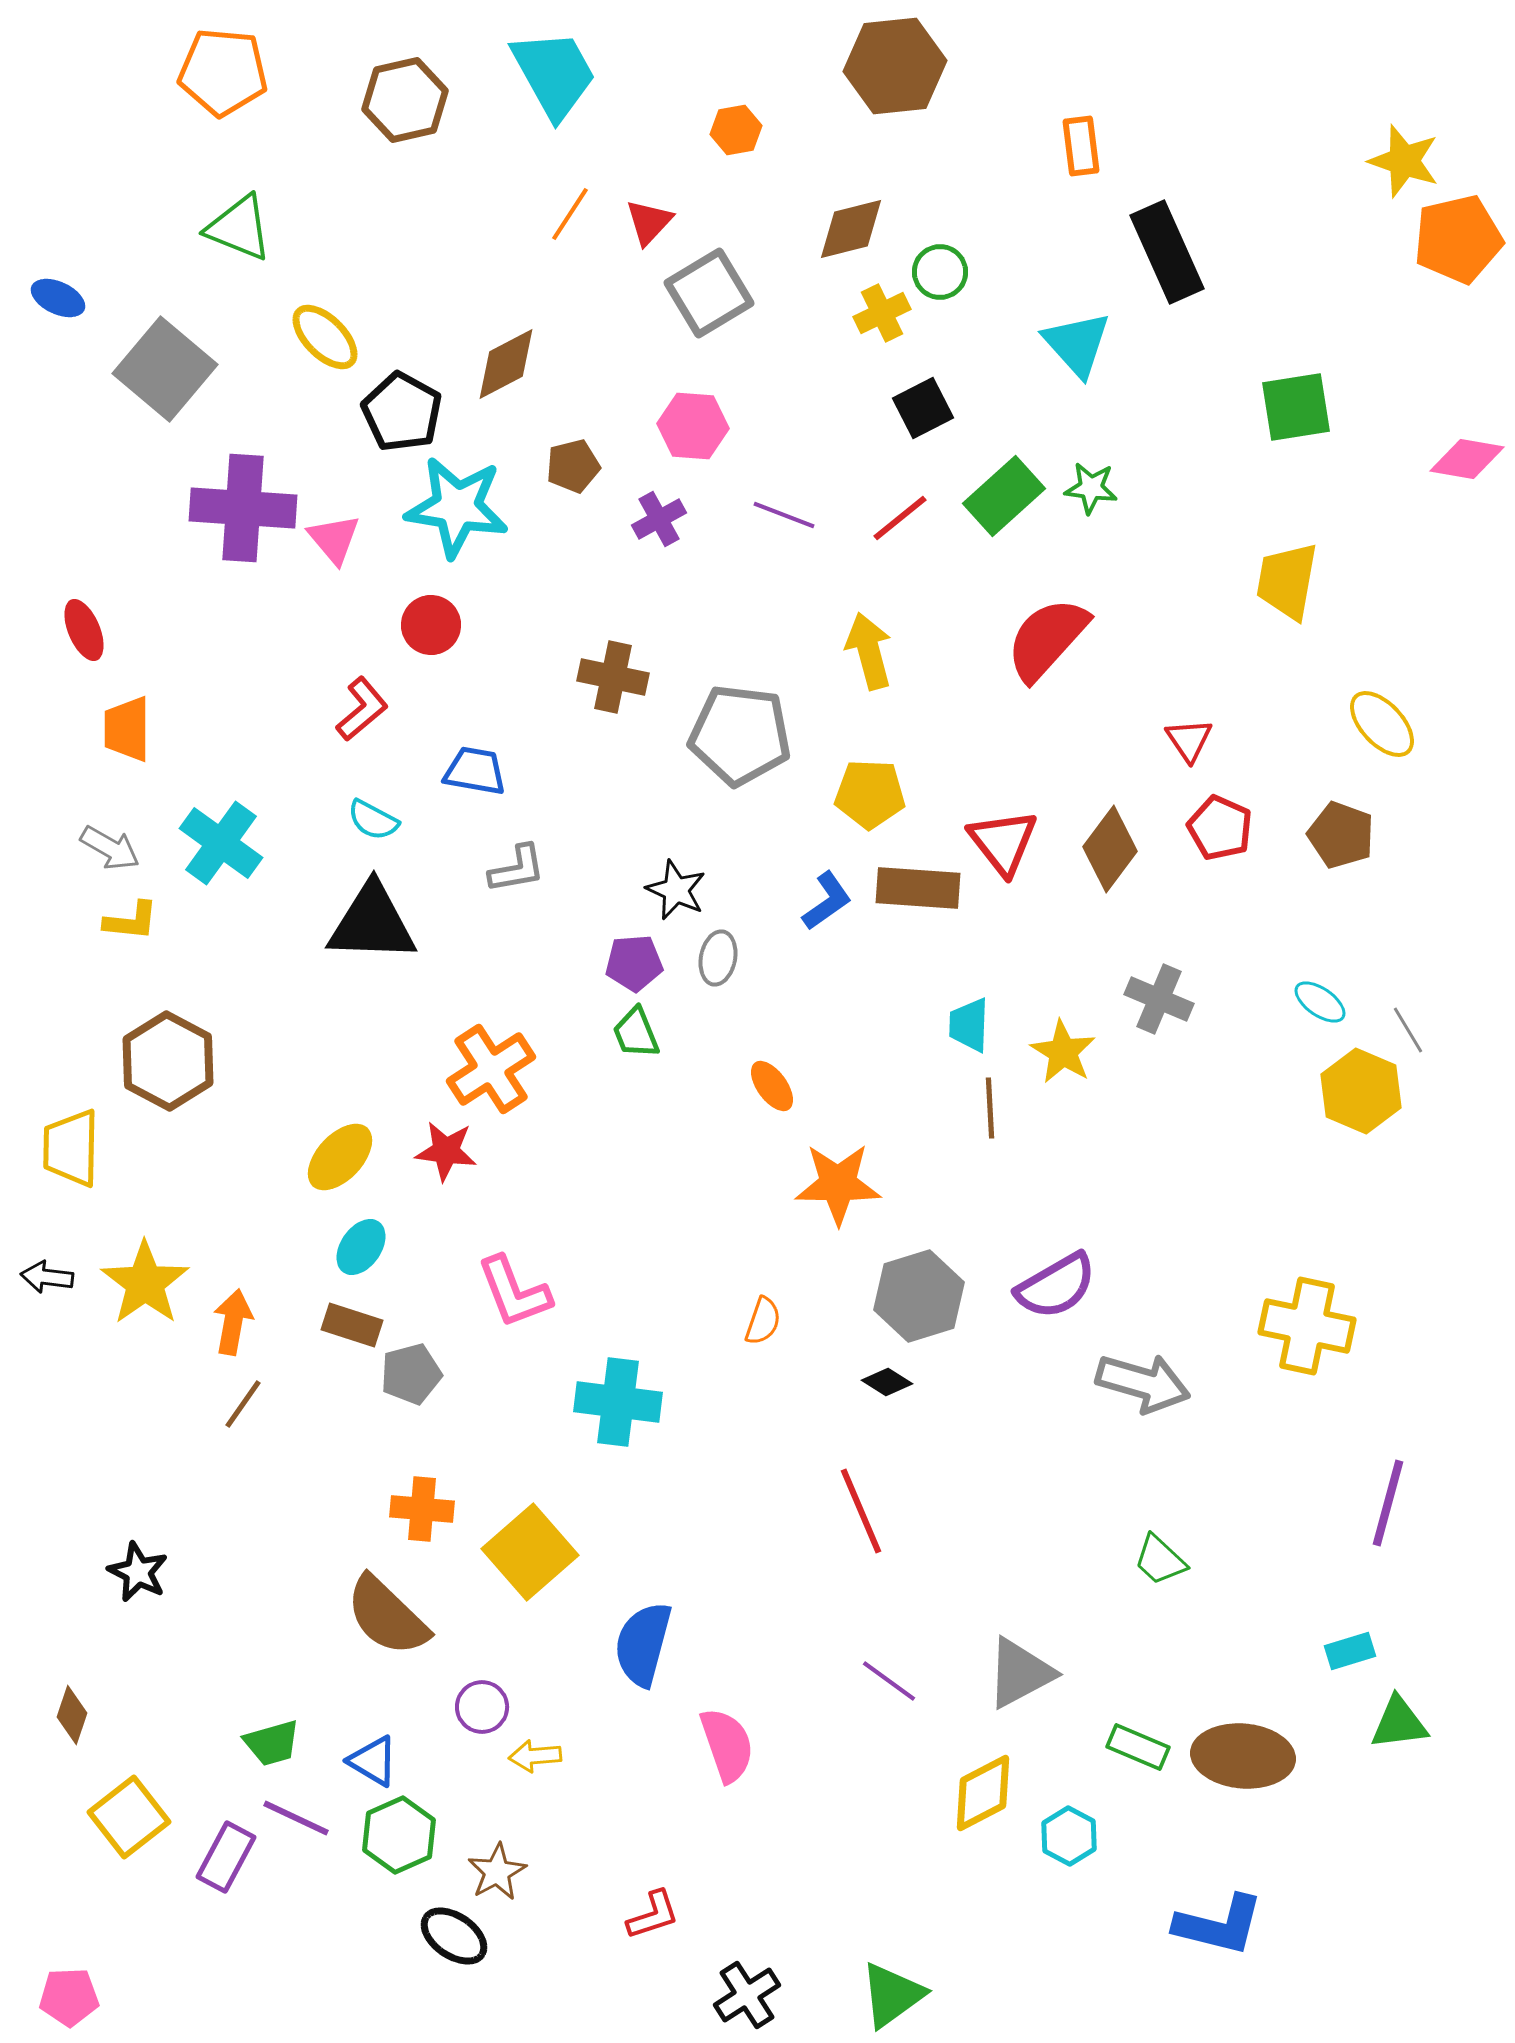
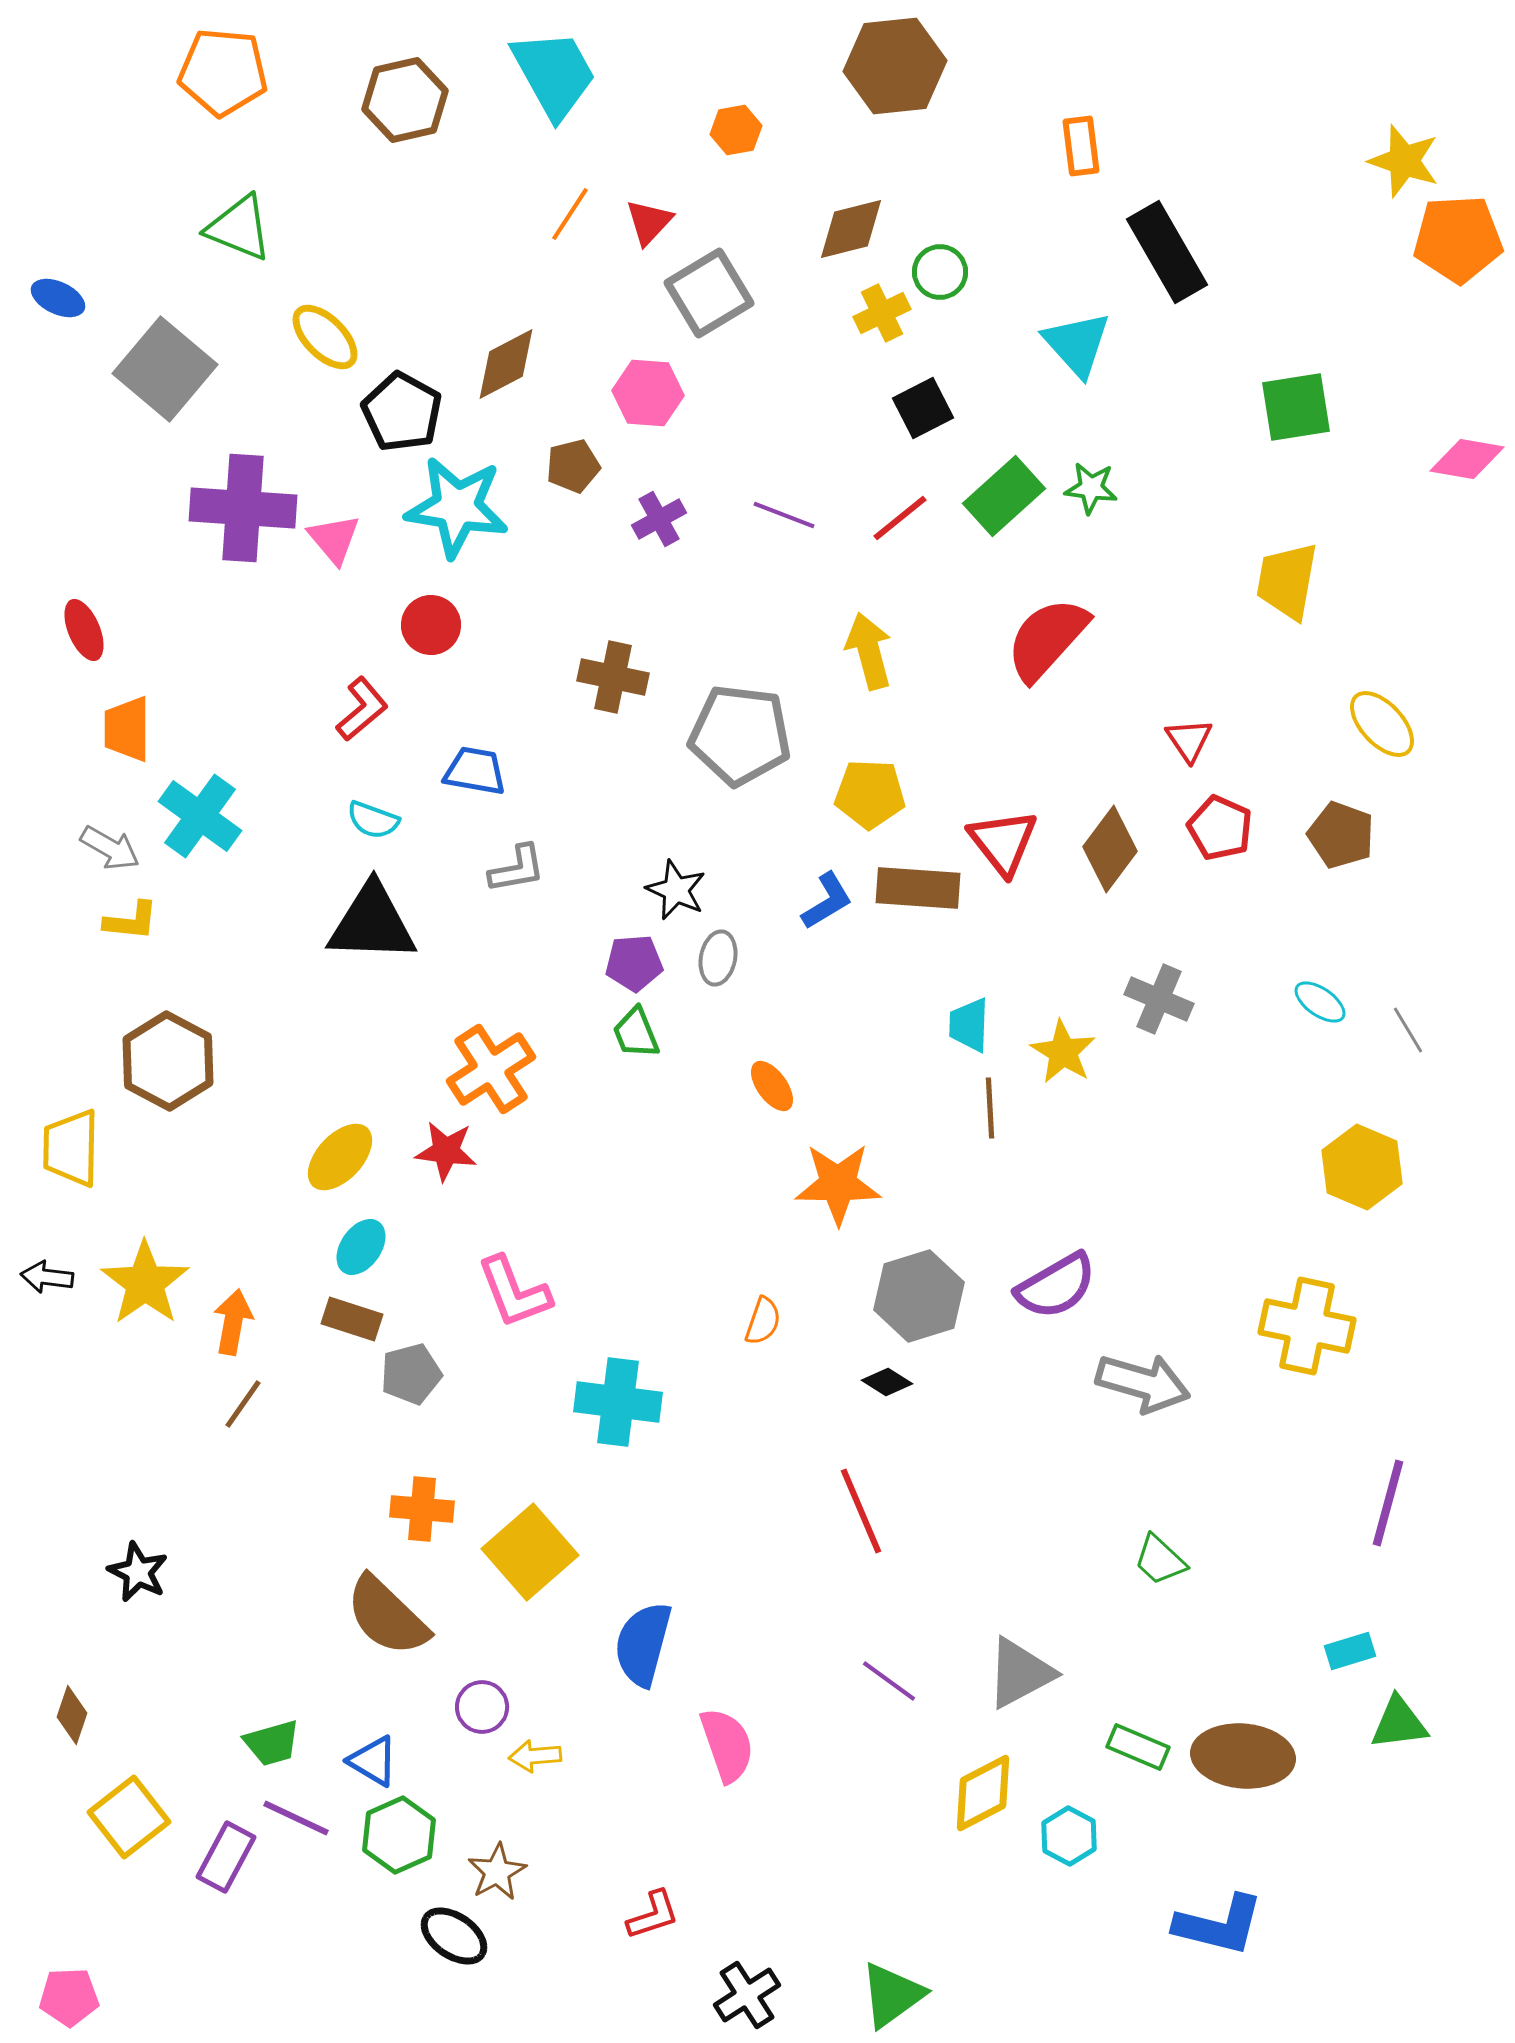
orange pentagon at (1458, 239): rotated 10 degrees clockwise
black rectangle at (1167, 252): rotated 6 degrees counterclockwise
pink hexagon at (693, 426): moved 45 px left, 33 px up
cyan semicircle at (373, 820): rotated 8 degrees counterclockwise
cyan cross at (221, 843): moved 21 px left, 27 px up
blue L-shape at (827, 901): rotated 4 degrees clockwise
yellow hexagon at (1361, 1091): moved 1 px right, 76 px down
brown rectangle at (352, 1325): moved 6 px up
